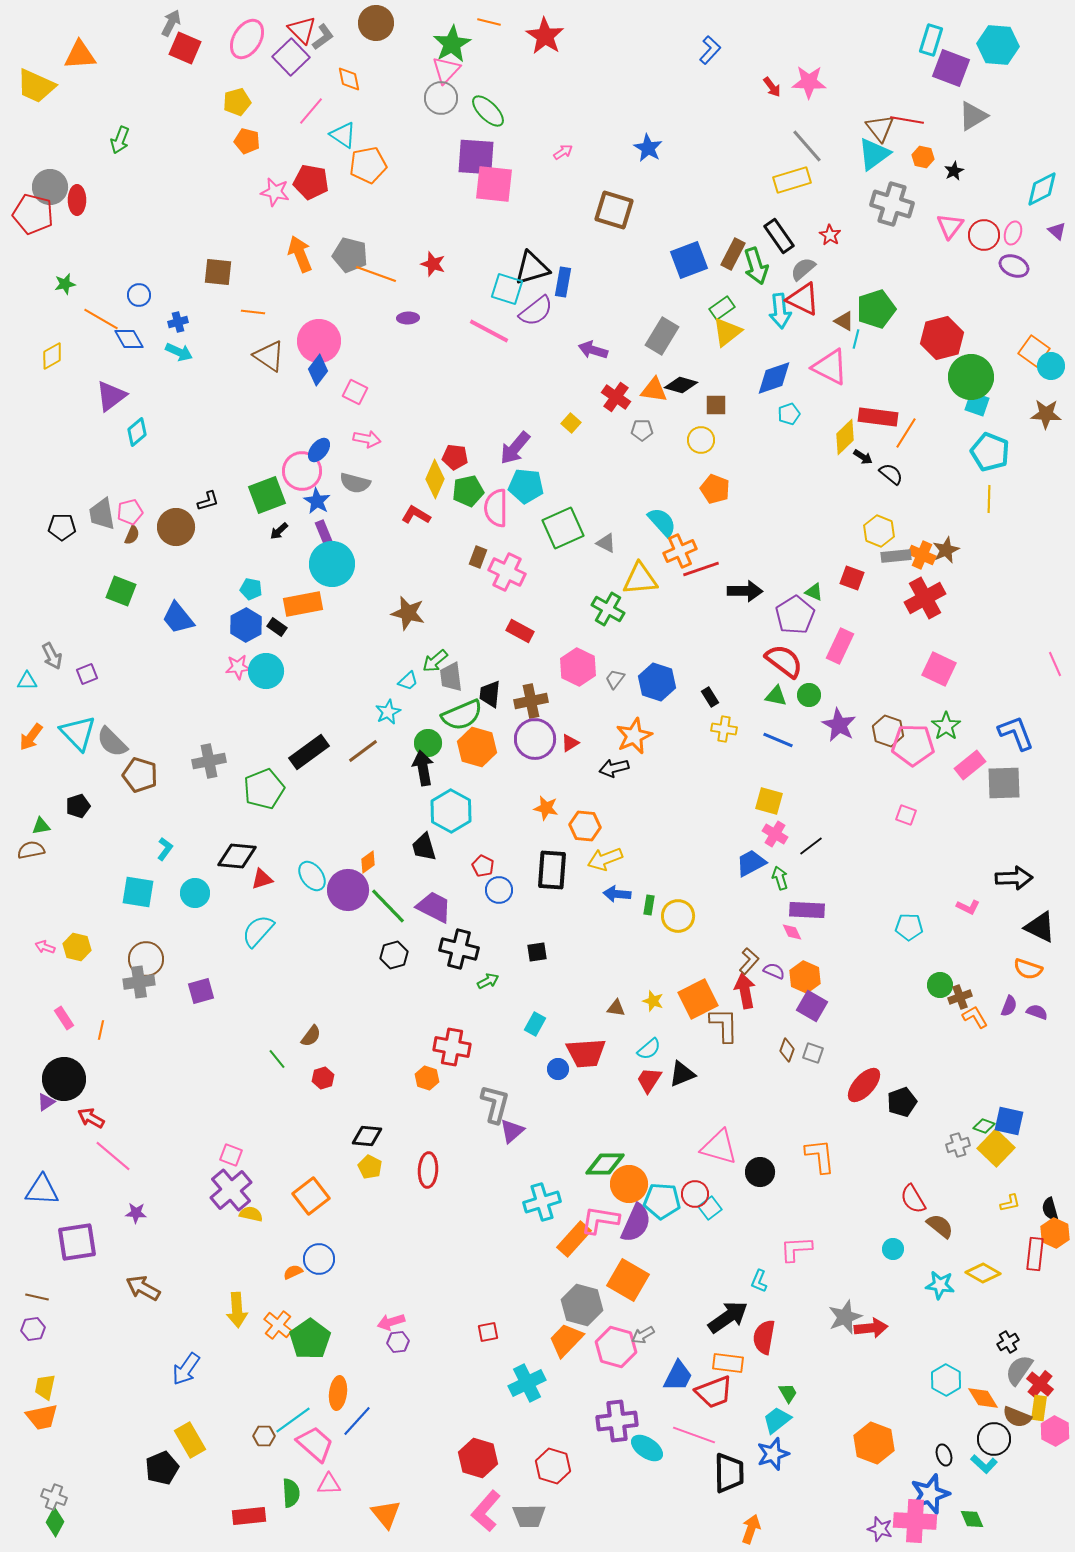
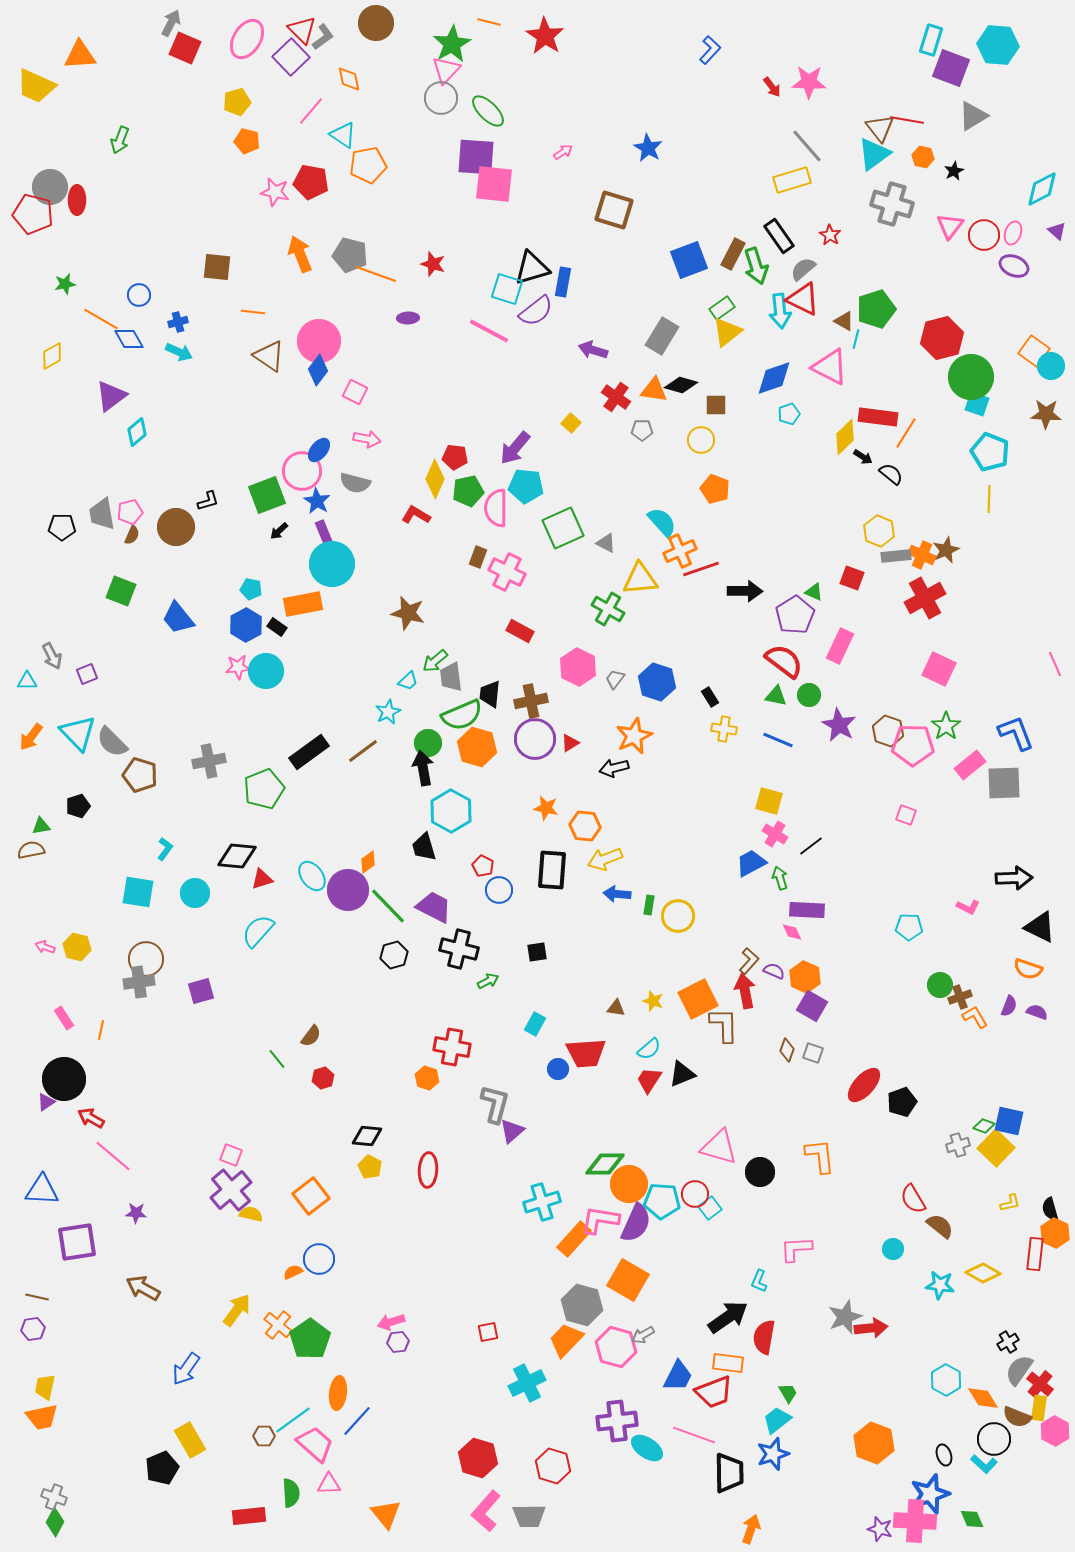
brown square at (218, 272): moved 1 px left, 5 px up
yellow arrow at (237, 1310): rotated 140 degrees counterclockwise
